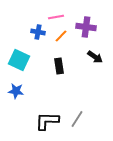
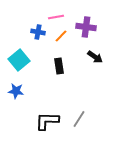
cyan square: rotated 25 degrees clockwise
gray line: moved 2 px right
